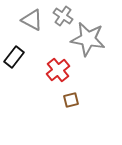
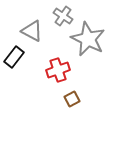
gray triangle: moved 11 px down
gray star: rotated 16 degrees clockwise
red cross: rotated 20 degrees clockwise
brown square: moved 1 px right, 1 px up; rotated 14 degrees counterclockwise
